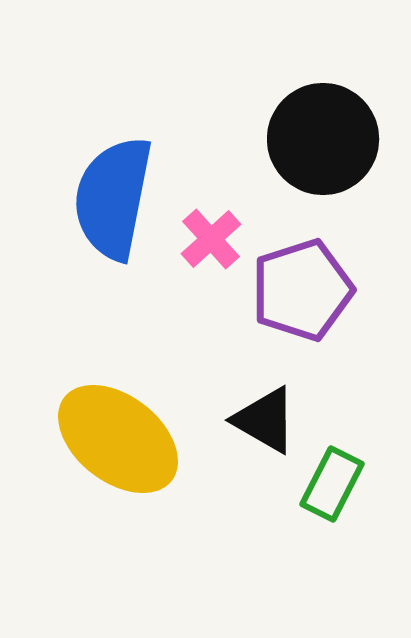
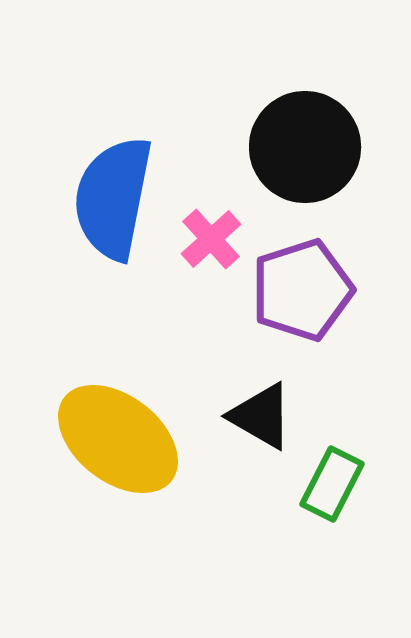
black circle: moved 18 px left, 8 px down
black triangle: moved 4 px left, 4 px up
